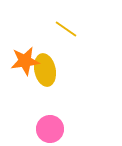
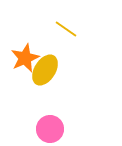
orange star: moved 3 px up; rotated 16 degrees counterclockwise
yellow ellipse: rotated 44 degrees clockwise
